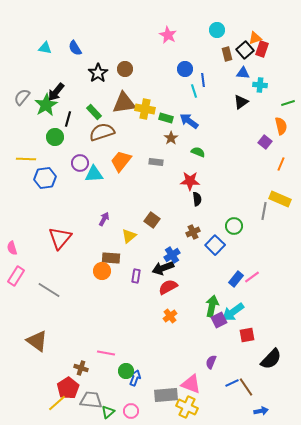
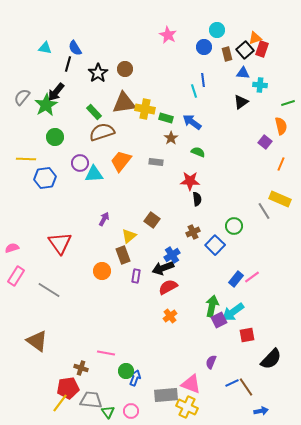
blue circle at (185, 69): moved 19 px right, 22 px up
black line at (68, 119): moved 55 px up
blue arrow at (189, 121): moved 3 px right, 1 px down
gray line at (264, 211): rotated 42 degrees counterclockwise
red triangle at (60, 238): moved 5 px down; rotated 15 degrees counterclockwise
pink semicircle at (12, 248): rotated 88 degrees clockwise
brown rectangle at (111, 258): moved 12 px right, 3 px up; rotated 66 degrees clockwise
red pentagon at (68, 388): rotated 25 degrees clockwise
yellow line at (57, 403): moved 3 px right; rotated 12 degrees counterclockwise
green triangle at (108, 412): rotated 24 degrees counterclockwise
